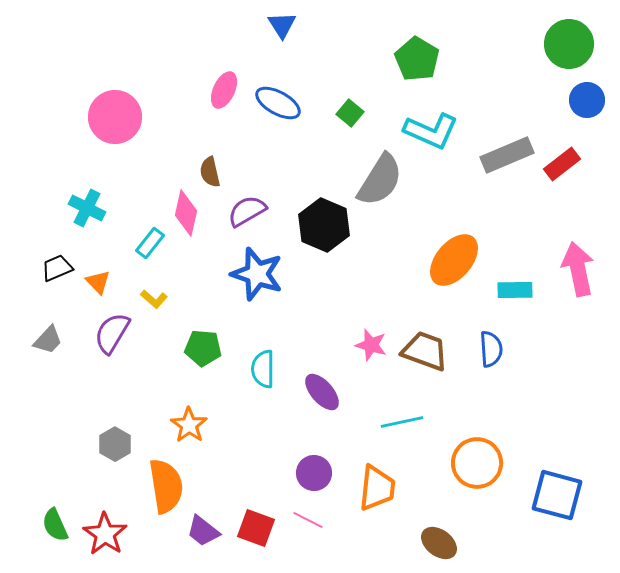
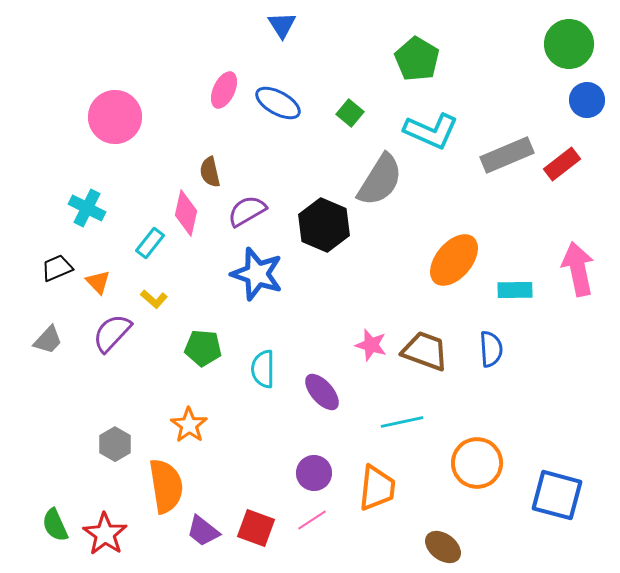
purple semicircle at (112, 333): rotated 12 degrees clockwise
pink line at (308, 520): moved 4 px right; rotated 60 degrees counterclockwise
brown ellipse at (439, 543): moved 4 px right, 4 px down
